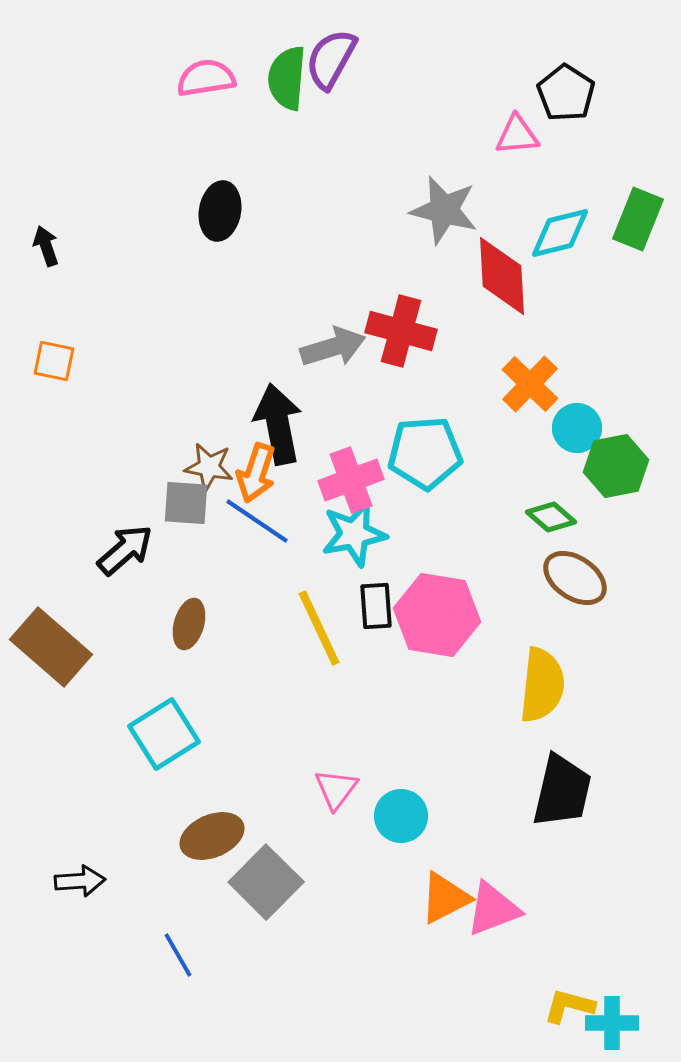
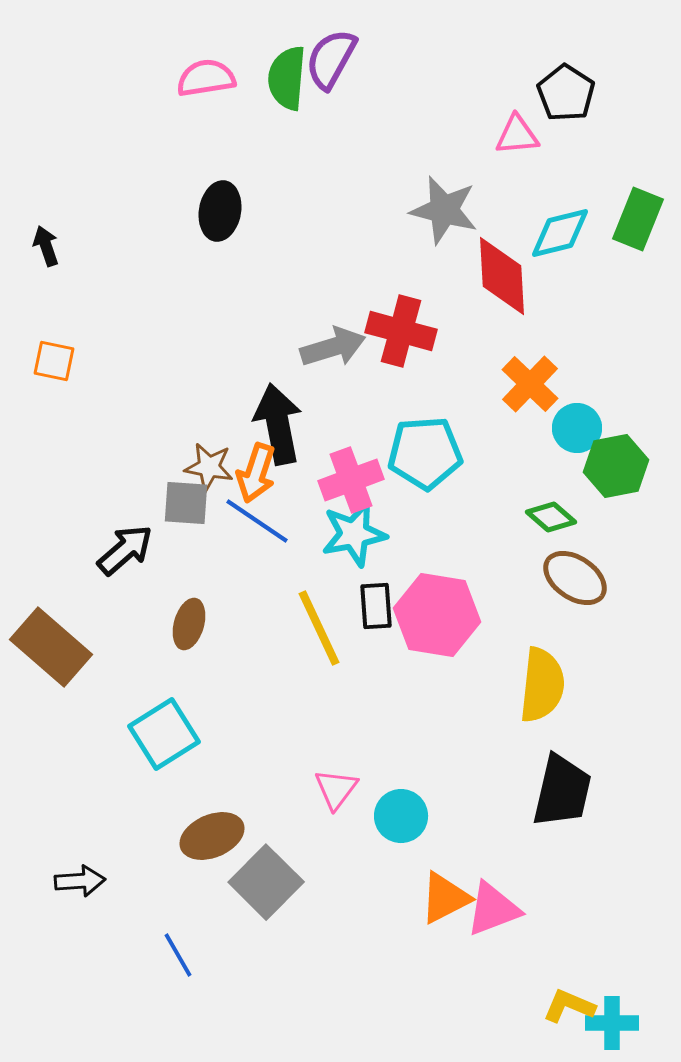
yellow L-shape at (569, 1006): rotated 8 degrees clockwise
